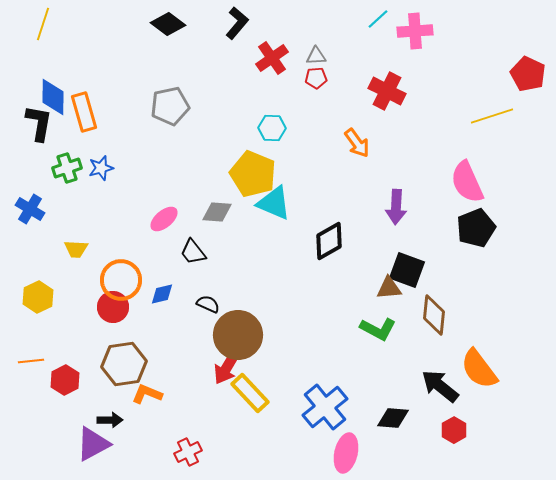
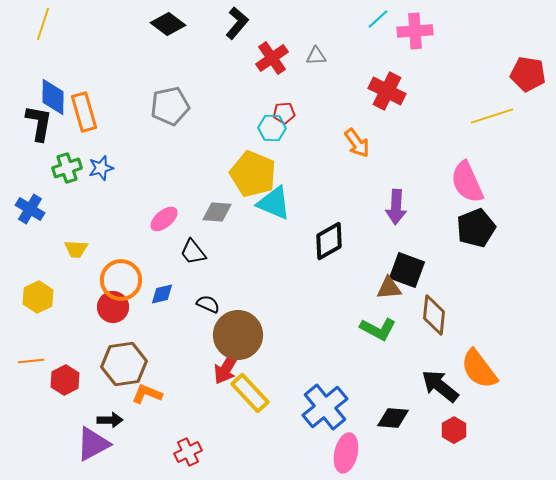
red pentagon at (528, 74): rotated 16 degrees counterclockwise
red pentagon at (316, 78): moved 32 px left, 35 px down
